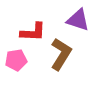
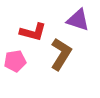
red L-shape: rotated 12 degrees clockwise
pink pentagon: moved 1 px left, 1 px down
